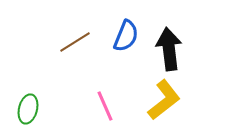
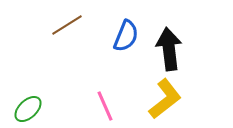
brown line: moved 8 px left, 17 px up
yellow L-shape: moved 1 px right, 1 px up
green ellipse: rotated 32 degrees clockwise
